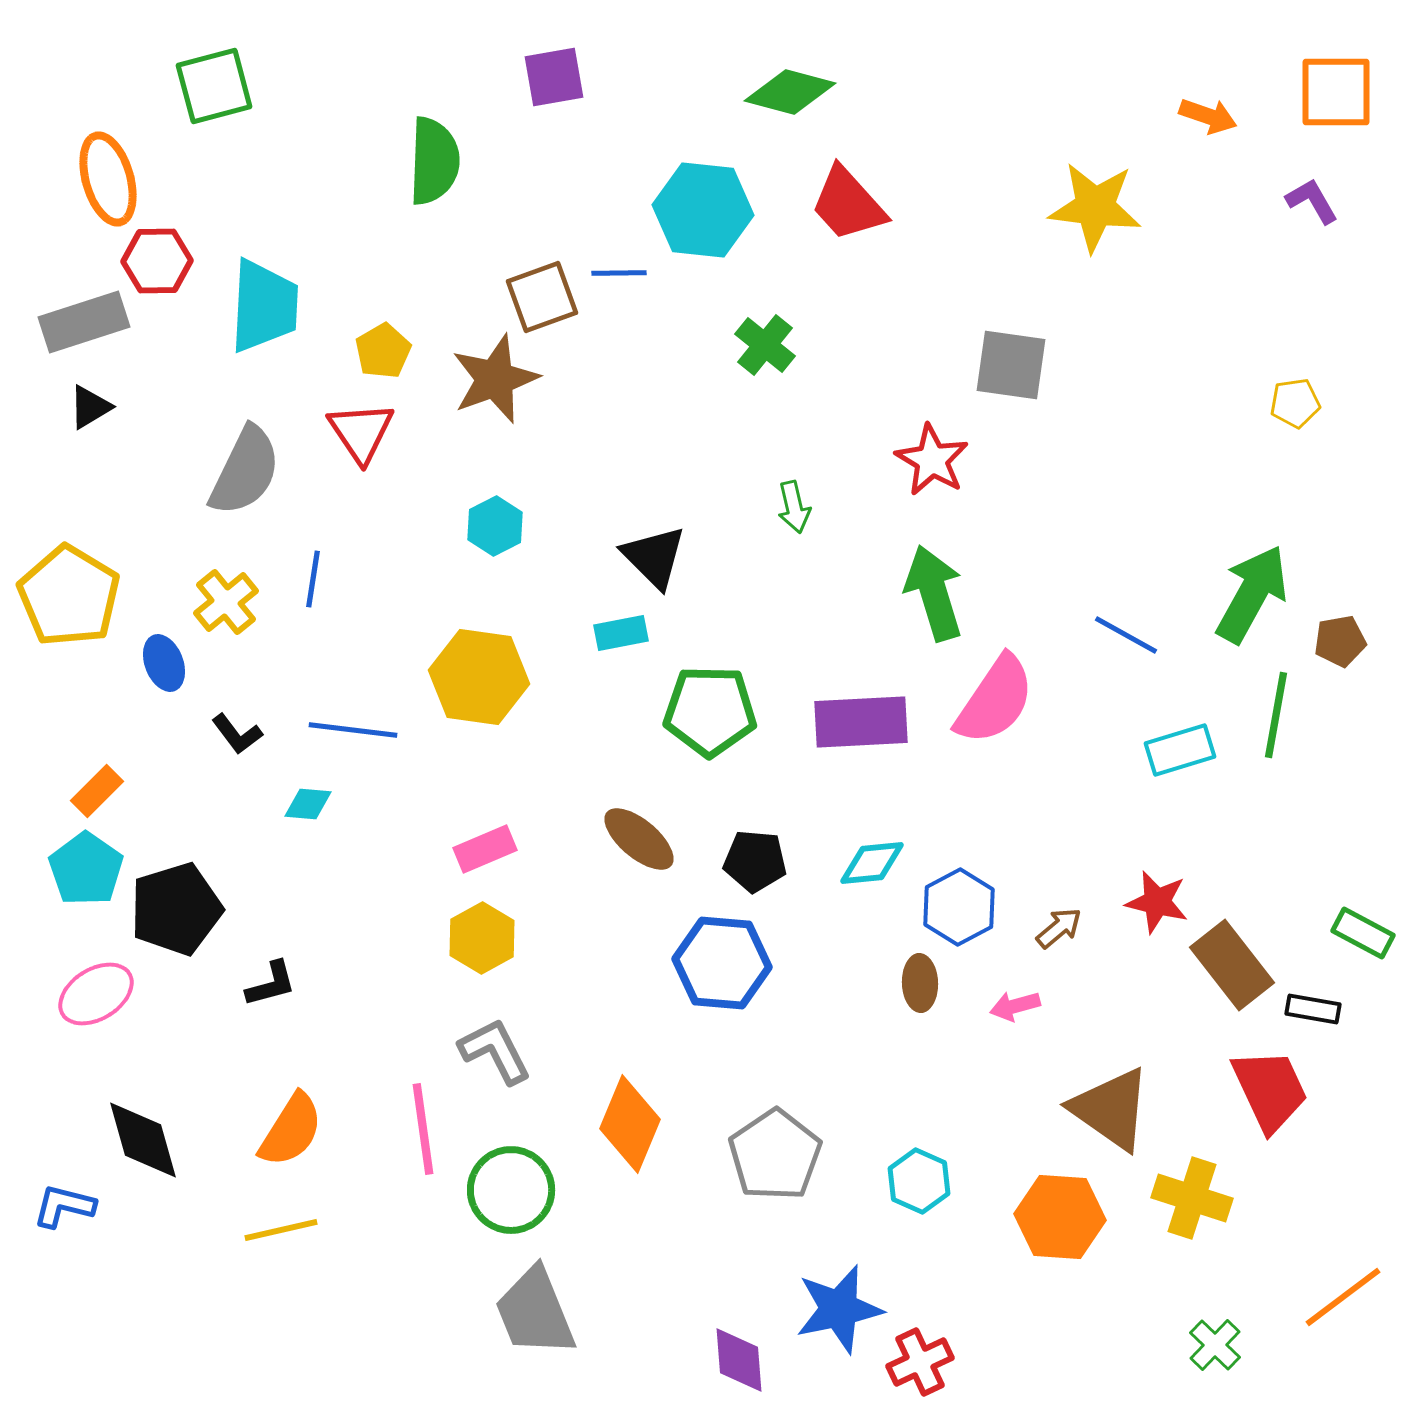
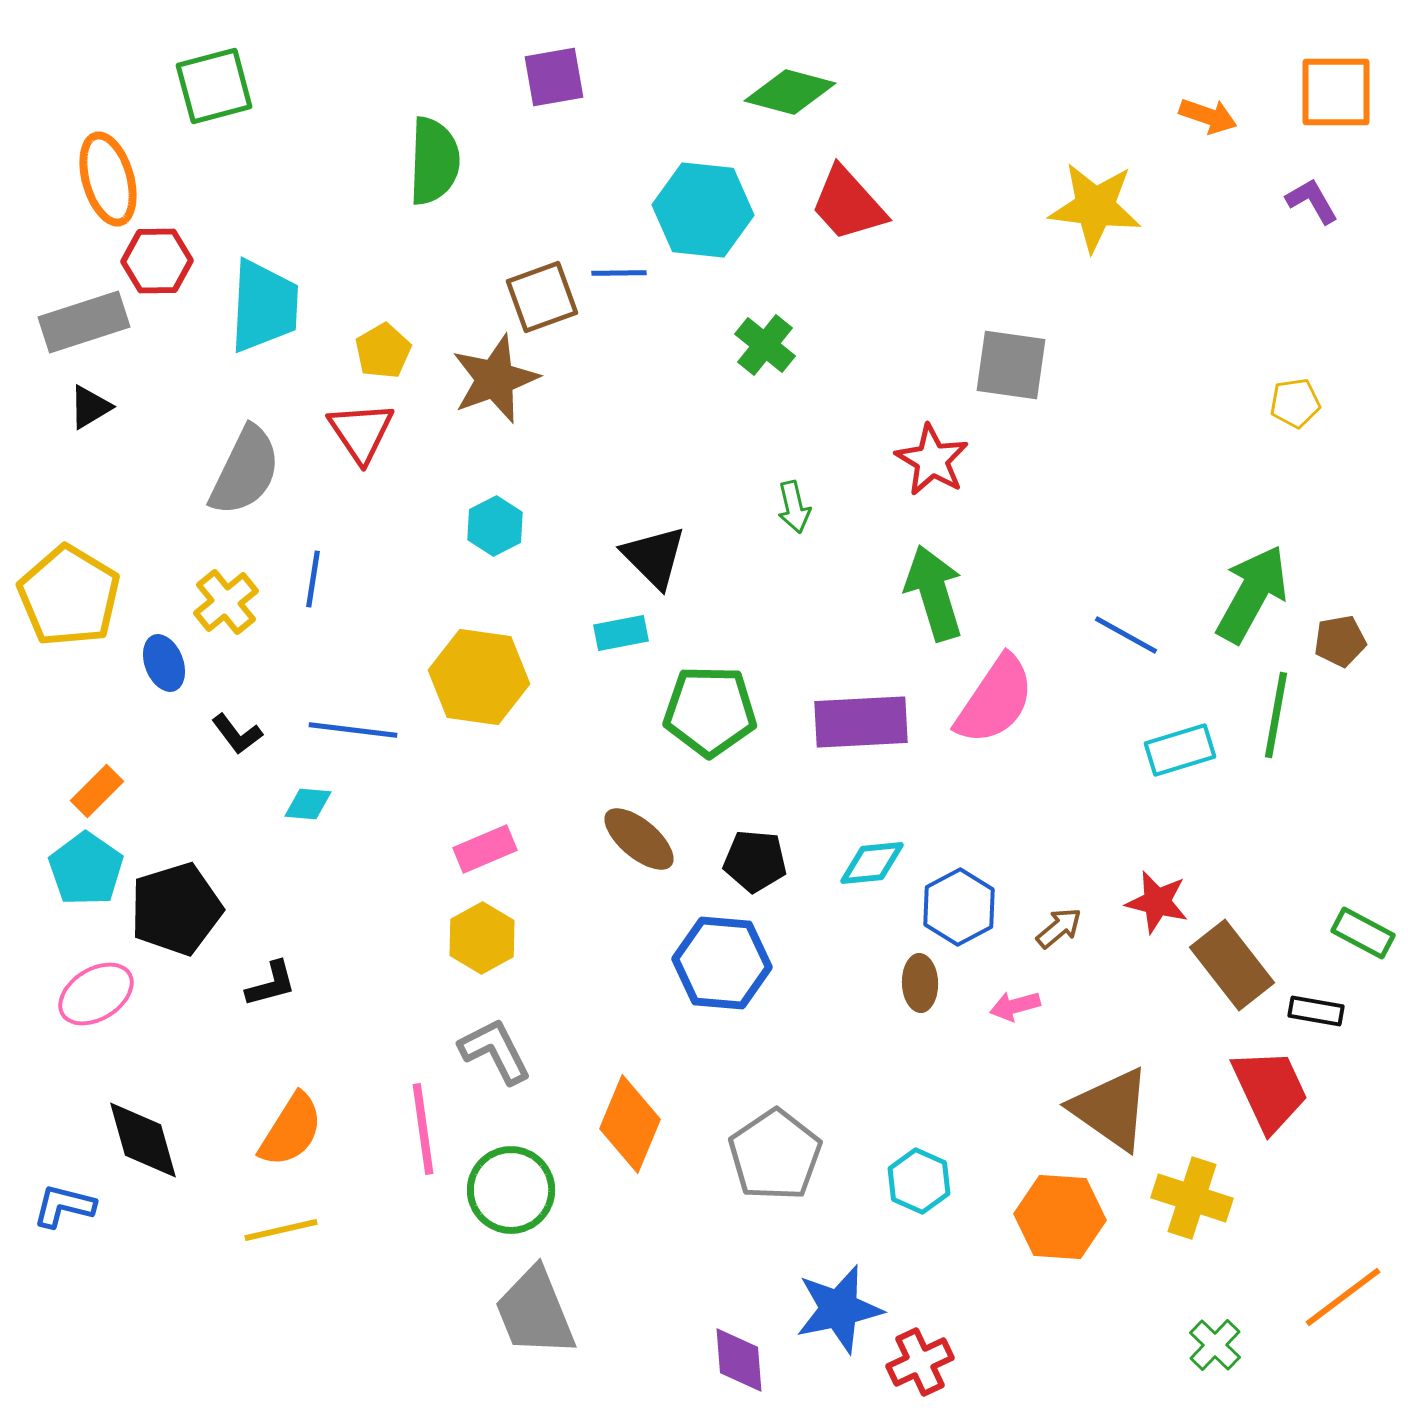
black rectangle at (1313, 1009): moved 3 px right, 2 px down
